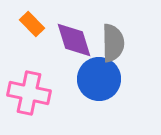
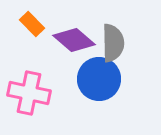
purple diamond: rotated 33 degrees counterclockwise
